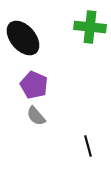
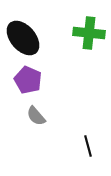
green cross: moved 1 px left, 6 px down
purple pentagon: moved 6 px left, 5 px up
